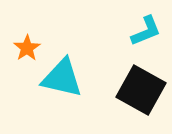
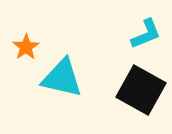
cyan L-shape: moved 3 px down
orange star: moved 1 px left, 1 px up
